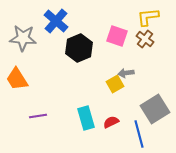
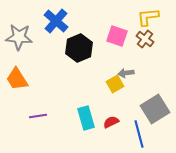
gray star: moved 4 px left, 1 px up
